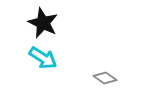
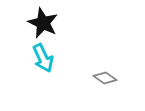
cyan arrow: rotated 32 degrees clockwise
